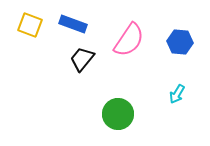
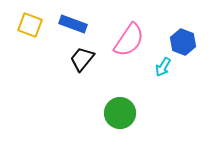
blue hexagon: moved 3 px right; rotated 15 degrees clockwise
cyan arrow: moved 14 px left, 27 px up
green circle: moved 2 px right, 1 px up
